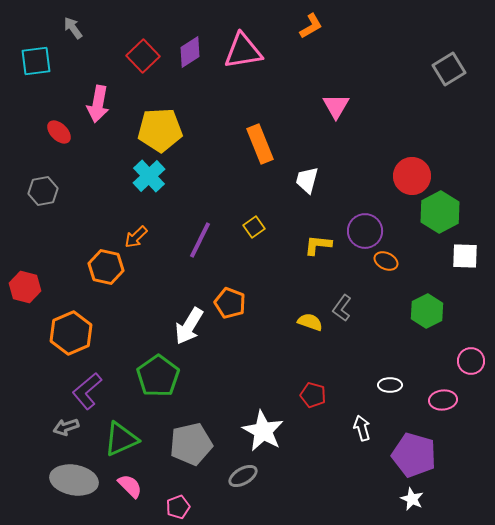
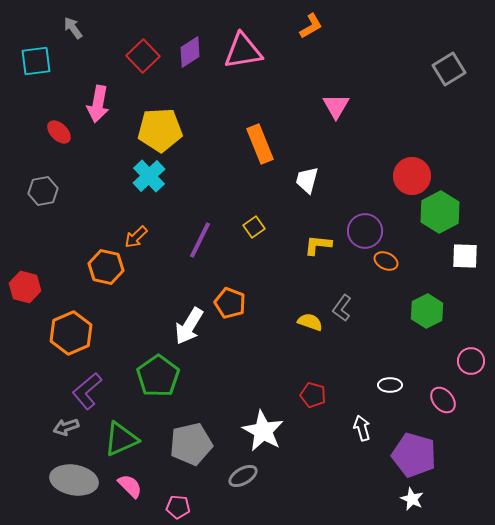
pink ellipse at (443, 400): rotated 56 degrees clockwise
pink pentagon at (178, 507): rotated 25 degrees clockwise
